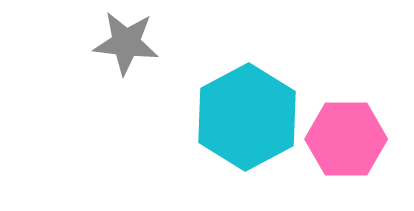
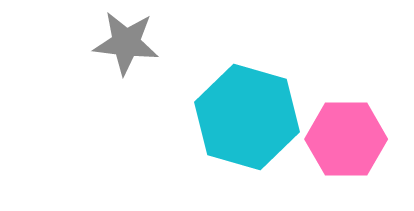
cyan hexagon: rotated 16 degrees counterclockwise
